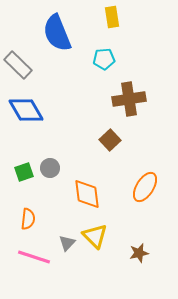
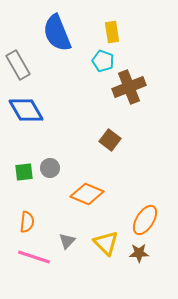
yellow rectangle: moved 15 px down
cyan pentagon: moved 1 px left, 2 px down; rotated 25 degrees clockwise
gray rectangle: rotated 16 degrees clockwise
brown cross: moved 12 px up; rotated 12 degrees counterclockwise
brown square: rotated 10 degrees counterclockwise
green square: rotated 12 degrees clockwise
orange ellipse: moved 33 px down
orange diamond: rotated 60 degrees counterclockwise
orange semicircle: moved 1 px left, 3 px down
yellow triangle: moved 11 px right, 7 px down
gray triangle: moved 2 px up
brown star: rotated 12 degrees clockwise
